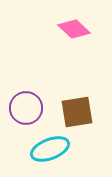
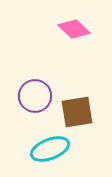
purple circle: moved 9 px right, 12 px up
